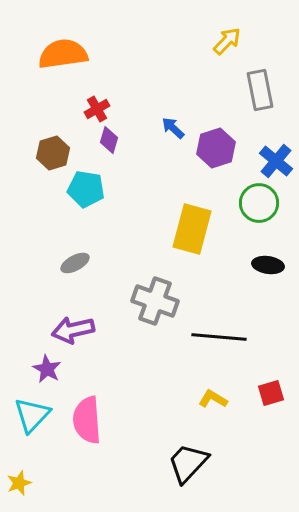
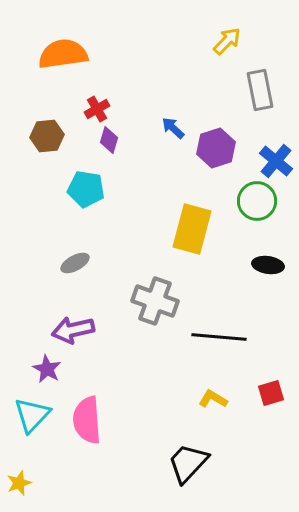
brown hexagon: moved 6 px left, 17 px up; rotated 12 degrees clockwise
green circle: moved 2 px left, 2 px up
